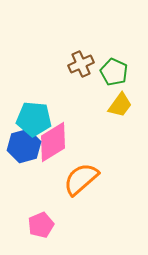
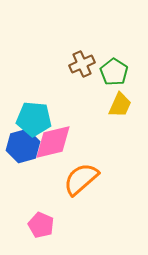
brown cross: moved 1 px right
green pentagon: rotated 8 degrees clockwise
yellow trapezoid: rotated 12 degrees counterclockwise
pink diamond: rotated 18 degrees clockwise
blue hexagon: moved 1 px left
pink pentagon: rotated 25 degrees counterclockwise
